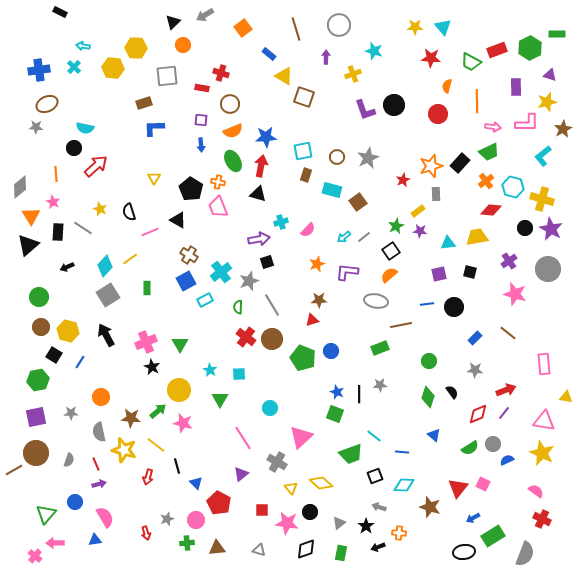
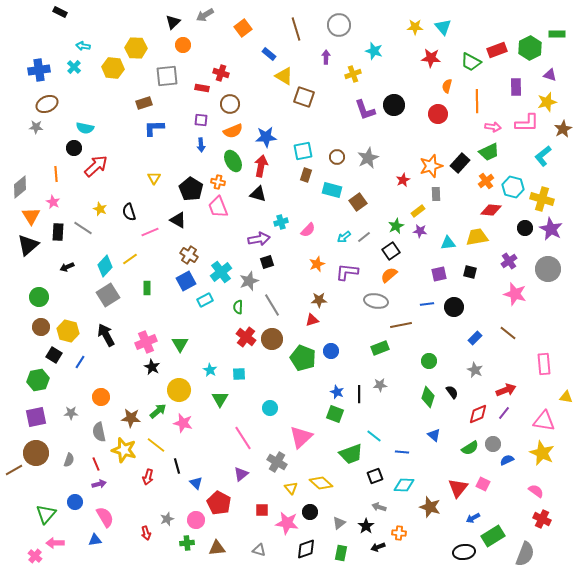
gray star at (475, 370): rotated 21 degrees clockwise
